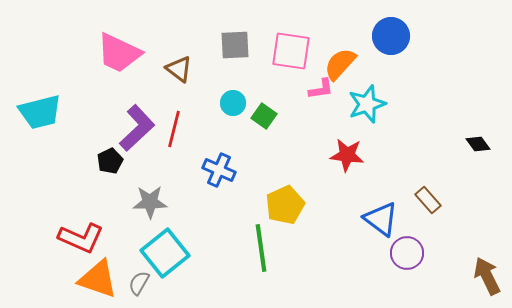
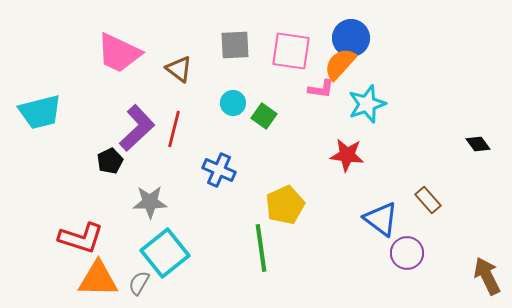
blue circle: moved 40 px left, 2 px down
pink L-shape: rotated 16 degrees clockwise
red L-shape: rotated 6 degrees counterclockwise
orange triangle: rotated 18 degrees counterclockwise
